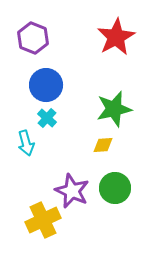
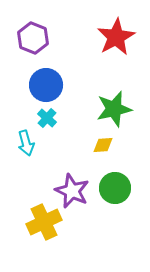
yellow cross: moved 1 px right, 2 px down
